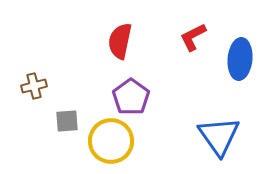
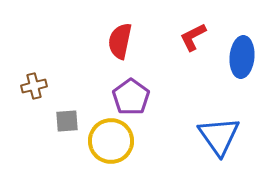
blue ellipse: moved 2 px right, 2 px up
